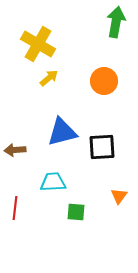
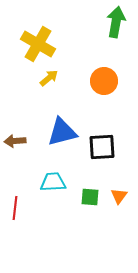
brown arrow: moved 9 px up
green square: moved 14 px right, 15 px up
